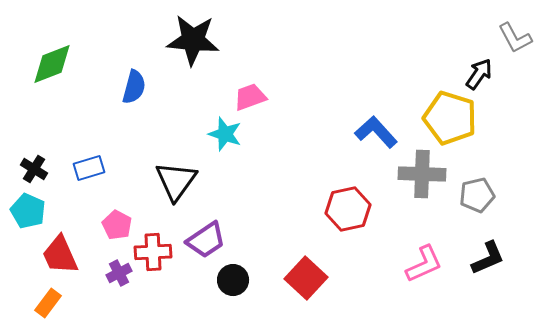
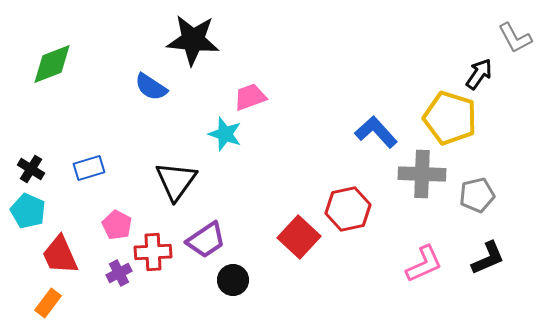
blue semicircle: moved 17 px right; rotated 108 degrees clockwise
black cross: moved 3 px left
red square: moved 7 px left, 41 px up
